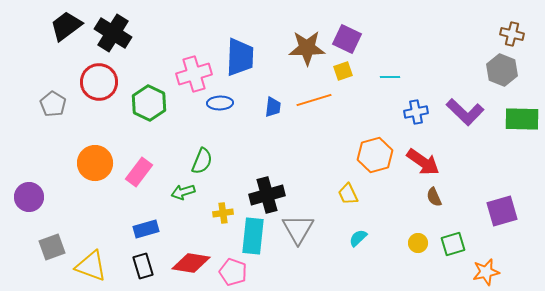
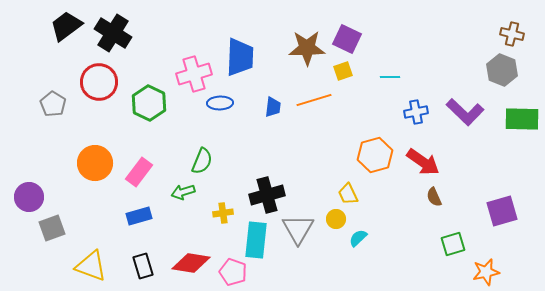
blue rectangle at (146, 229): moved 7 px left, 13 px up
cyan rectangle at (253, 236): moved 3 px right, 4 px down
yellow circle at (418, 243): moved 82 px left, 24 px up
gray square at (52, 247): moved 19 px up
